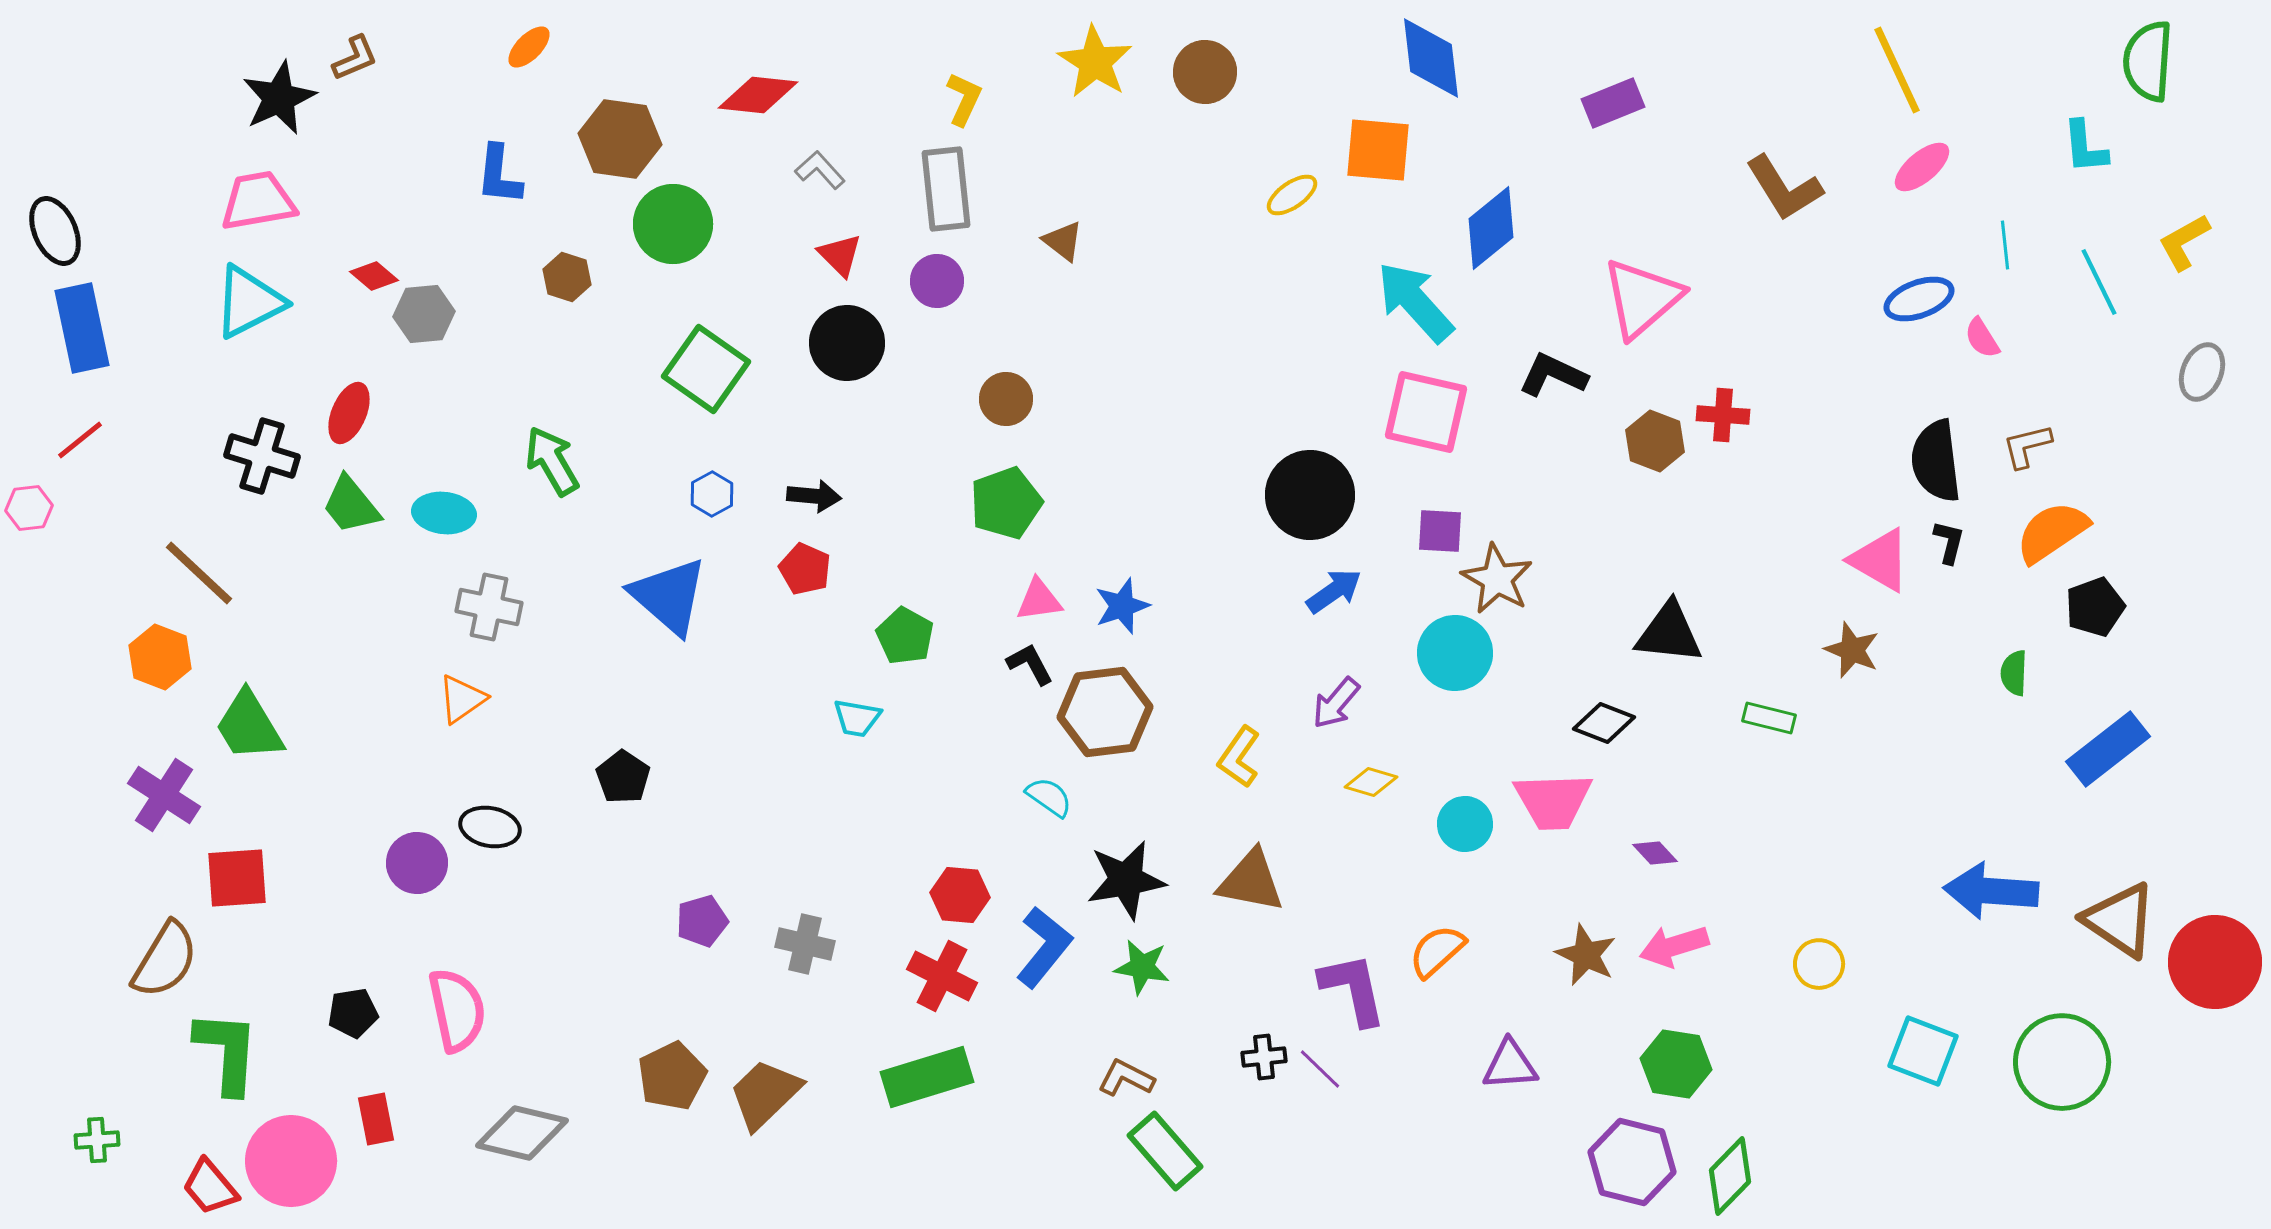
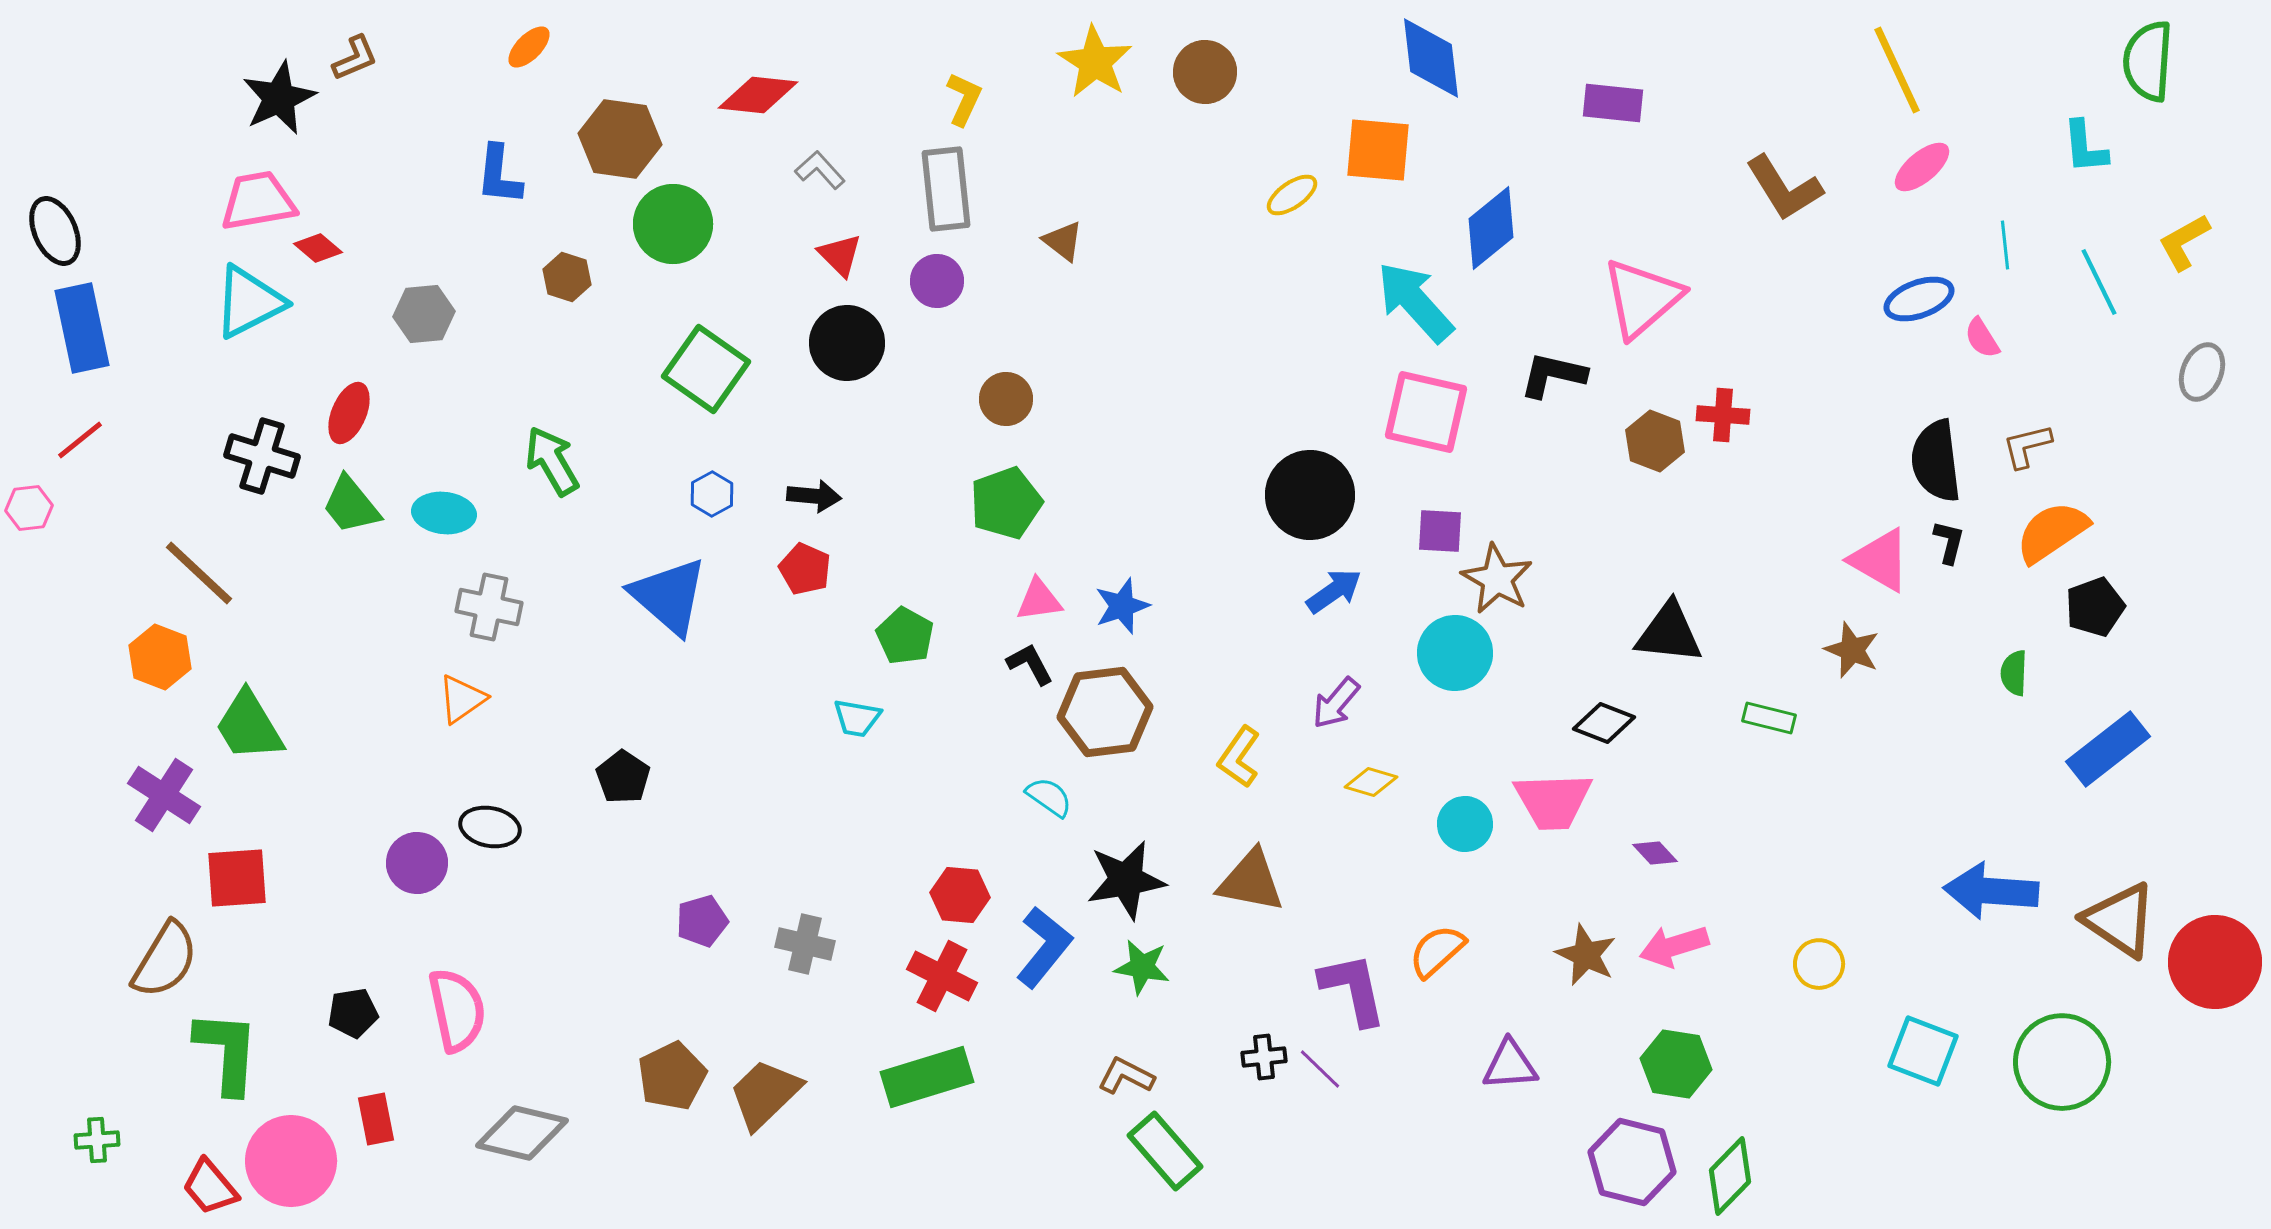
purple rectangle at (1613, 103): rotated 28 degrees clockwise
red diamond at (374, 276): moved 56 px left, 28 px up
black L-shape at (1553, 375): rotated 12 degrees counterclockwise
brown L-shape at (1126, 1078): moved 2 px up
